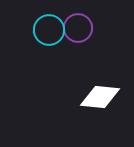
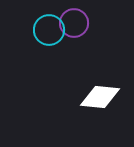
purple circle: moved 4 px left, 5 px up
